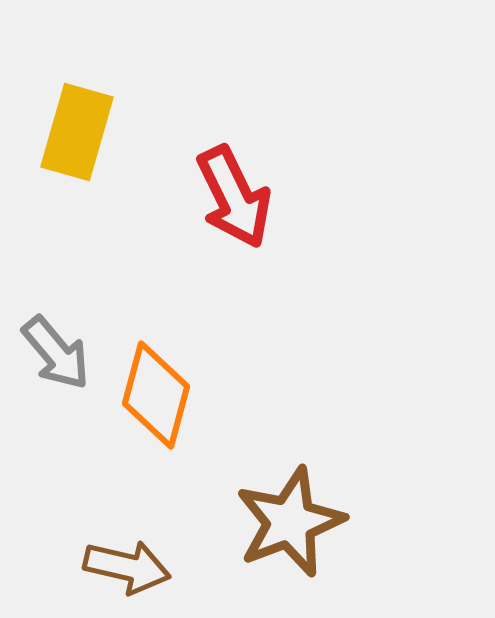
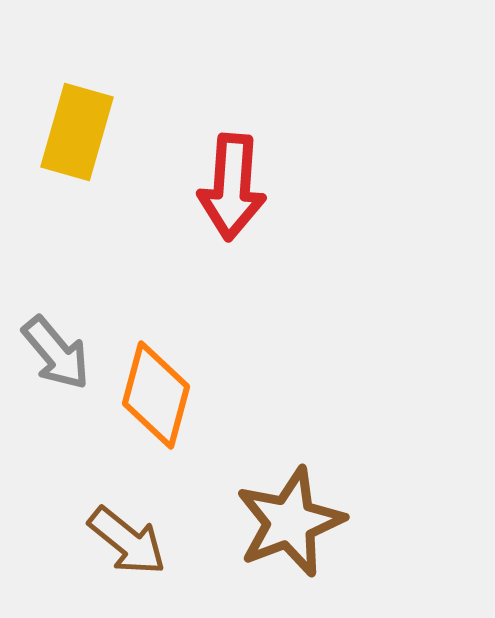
red arrow: moved 2 px left, 10 px up; rotated 30 degrees clockwise
brown arrow: moved 26 px up; rotated 26 degrees clockwise
